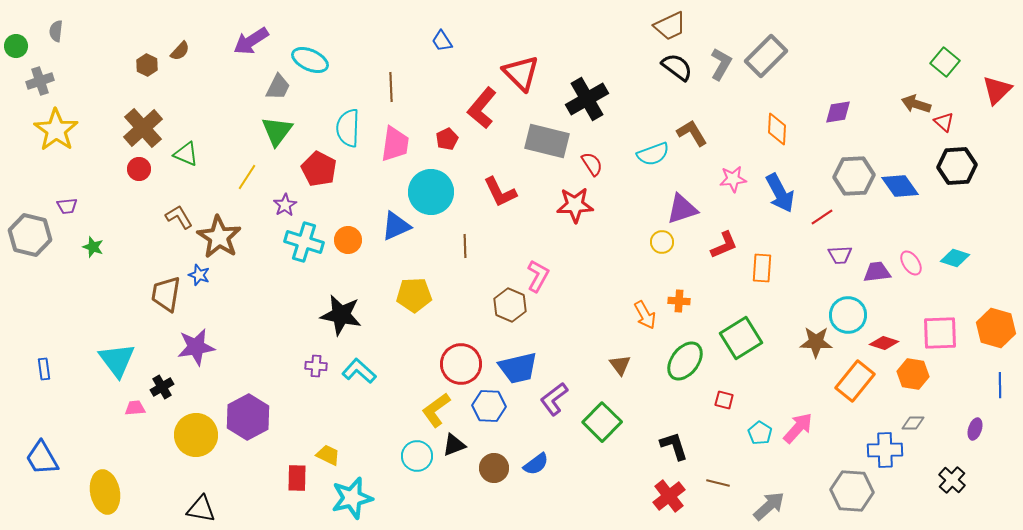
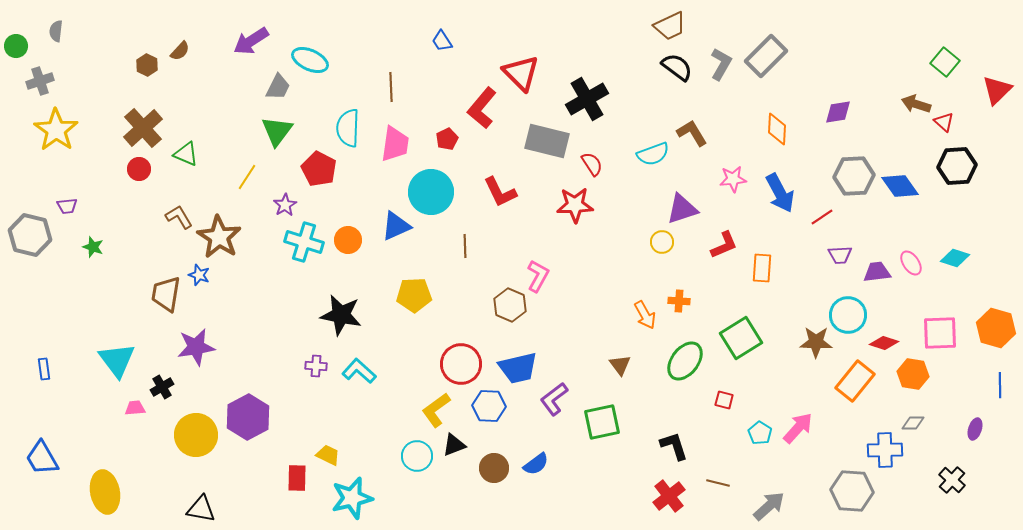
green square at (602, 422): rotated 33 degrees clockwise
